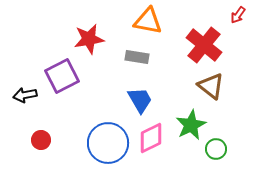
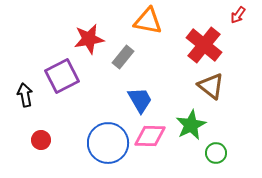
gray rectangle: moved 14 px left; rotated 60 degrees counterclockwise
black arrow: rotated 90 degrees clockwise
pink diamond: moved 1 px left, 2 px up; rotated 28 degrees clockwise
green circle: moved 4 px down
